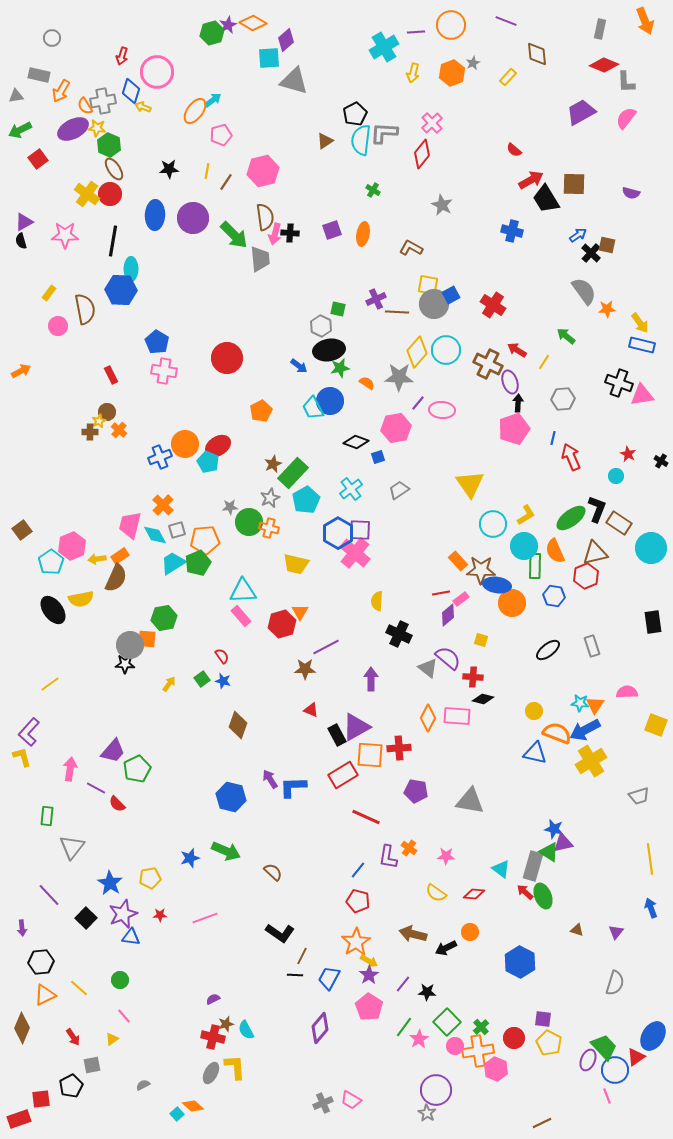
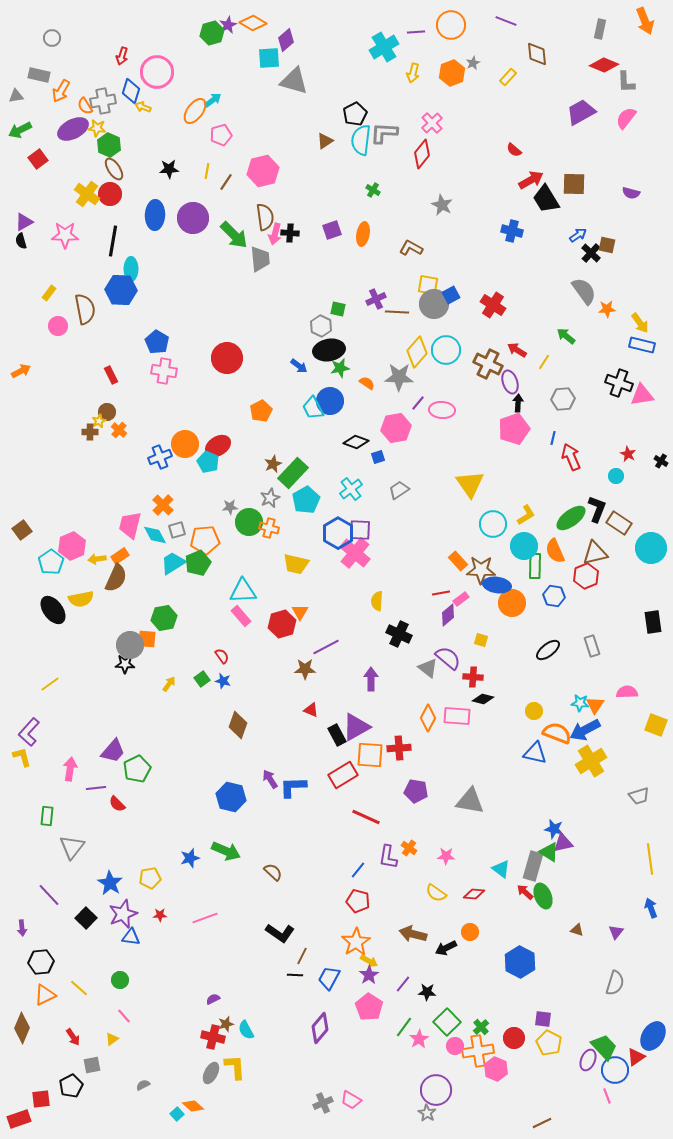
purple line at (96, 788): rotated 36 degrees counterclockwise
